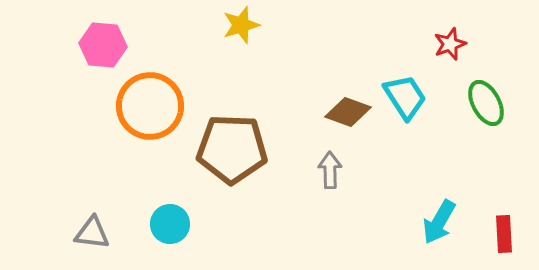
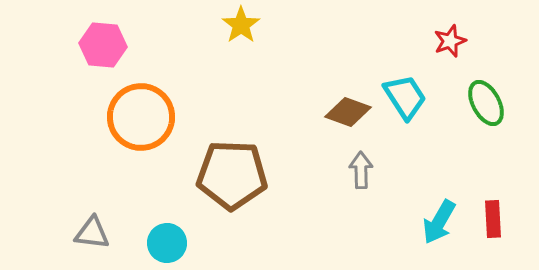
yellow star: rotated 18 degrees counterclockwise
red star: moved 3 px up
orange circle: moved 9 px left, 11 px down
brown pentagon: moved 26 px down
gray arrow: moved 31 px right
cyan circle: moved 3 px left, 19 px down
red rectangle: moved 11 px left, 15 px up
